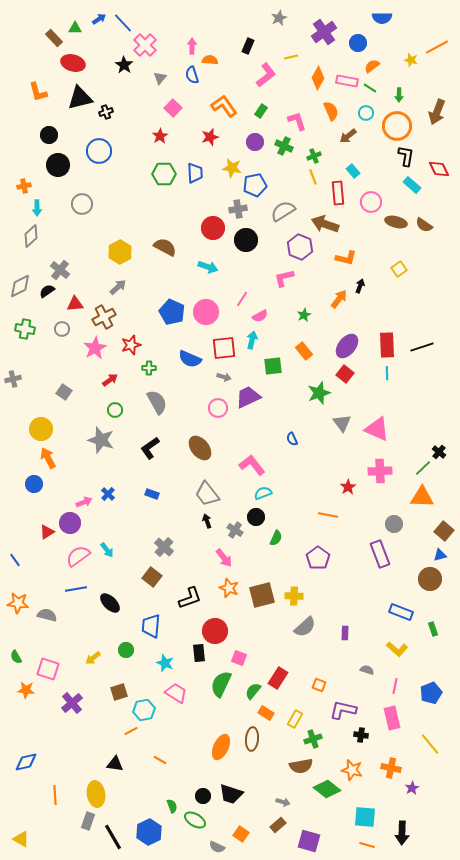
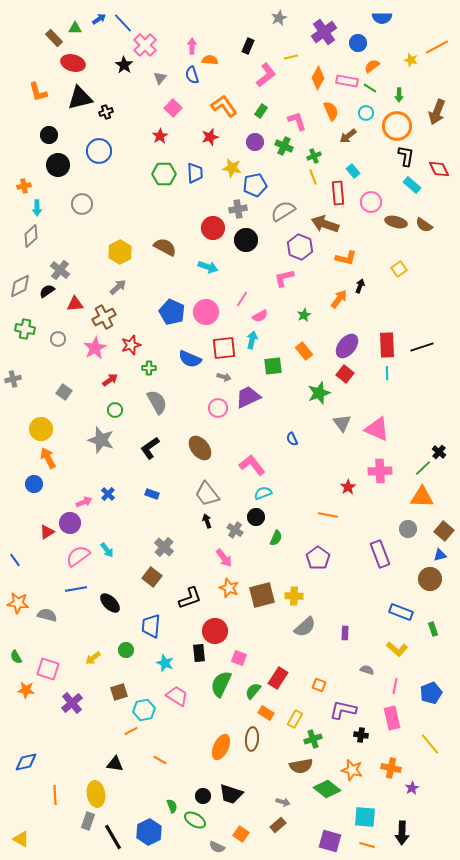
gray circle at (62, 329): moved 4 px left, 10 px down
gray circle at (394, 524): moved 14 px right, 5 px down
pink trapezoid at (176, 693): moved 1 px right, 3 px down
purple square at (309, 841): moved 21 px right
